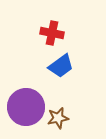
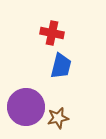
blue trapezoid: rotated 40 degrees counterclockwise
